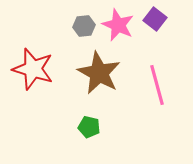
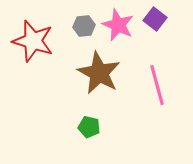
red star: moved 28 px up
